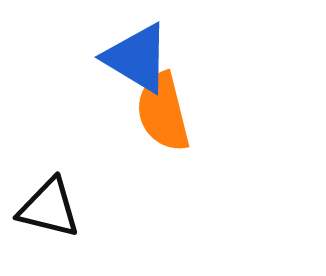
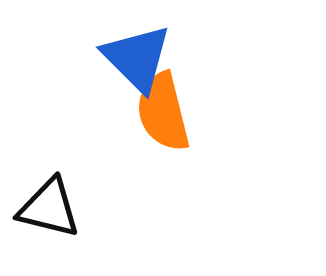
blue triangle: rotated 14 degrees clockwise
